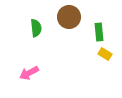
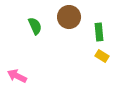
green semicircle: moved 1 px left, 2 px up; rotated 18 degrees counterclockwise
yellow rectangle: moved 3 px left, 2 px down
pink arrow: moved 12 px left, 3 px down; rotated 54 degrees clockwise
